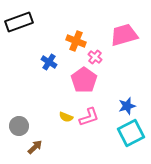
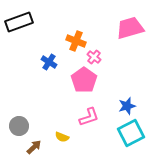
pink trapezoid: moved 6 px right, 7 px up
pink cross: moved 1 px left
yellow semicircle: moved 4 px left, 20 px down
brown arrow: moved 1 px left
